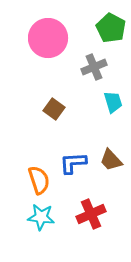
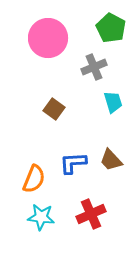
orange semicircle: moved 5 px left, 1 px up; rotated 40 degrees clockwise
